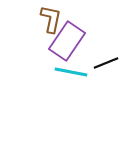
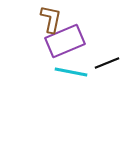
purple rectangle: moved 2 px left; rotated 33 degrees clockwise
black line: moved 1 px right
